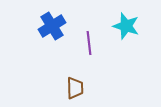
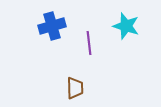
blue cross: rotated 16 degrees clockwise
